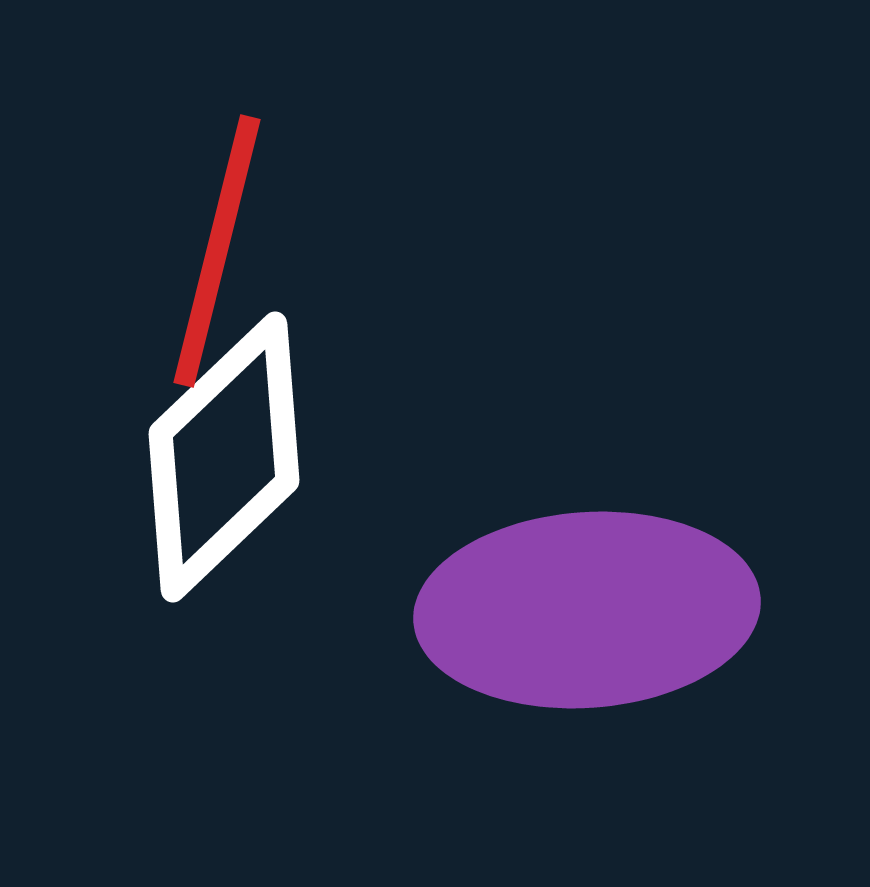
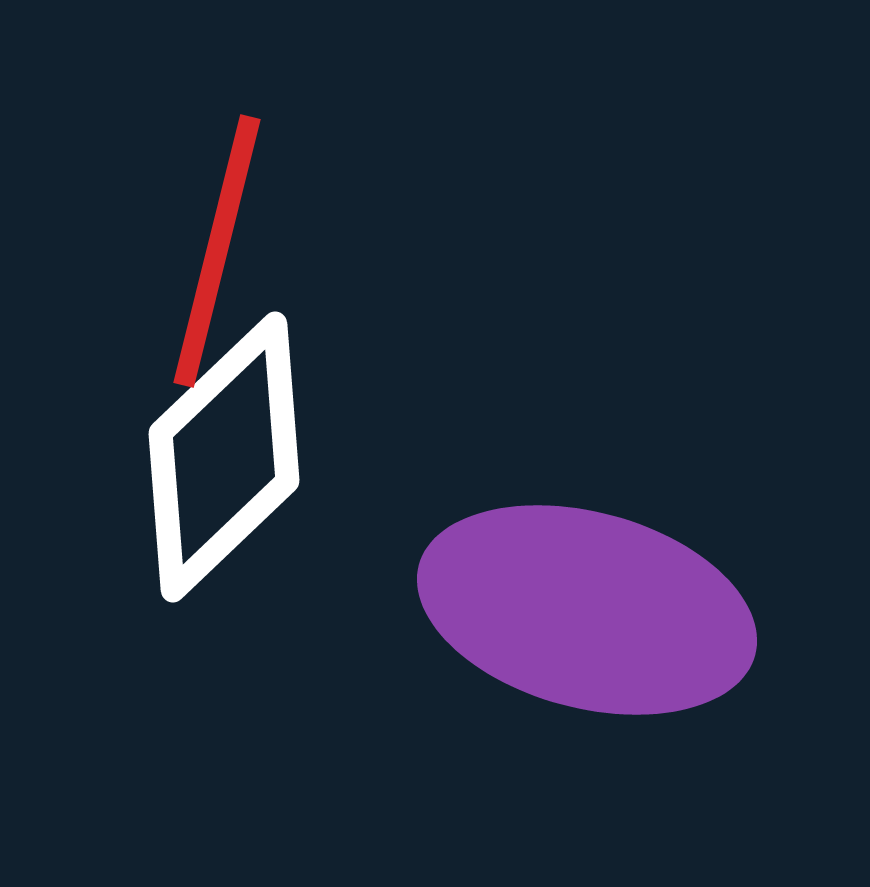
purple ellipse: rotated 19 degrees clockwise
